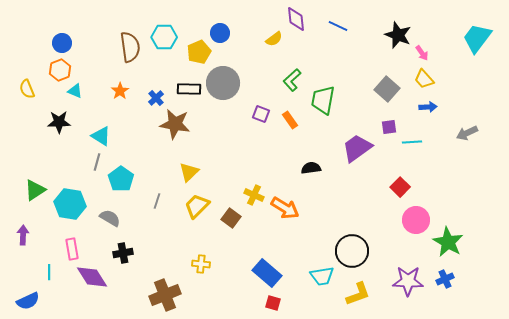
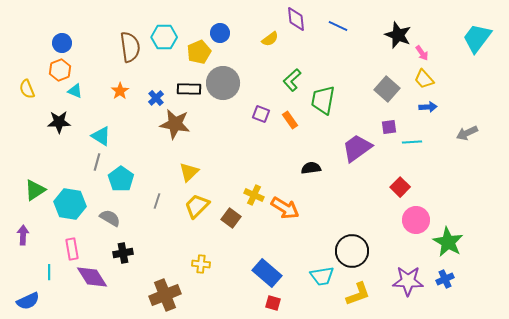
yellow semicircle at (274, 39): moved 4 px left
